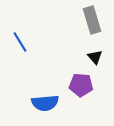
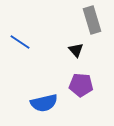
blue line: rotated 25 degrees counterclockwise
black triangle: moved 19 px left, 7 px up
blue semicircle: moved 1 px left; rotated 8 degrees counterclockwise
